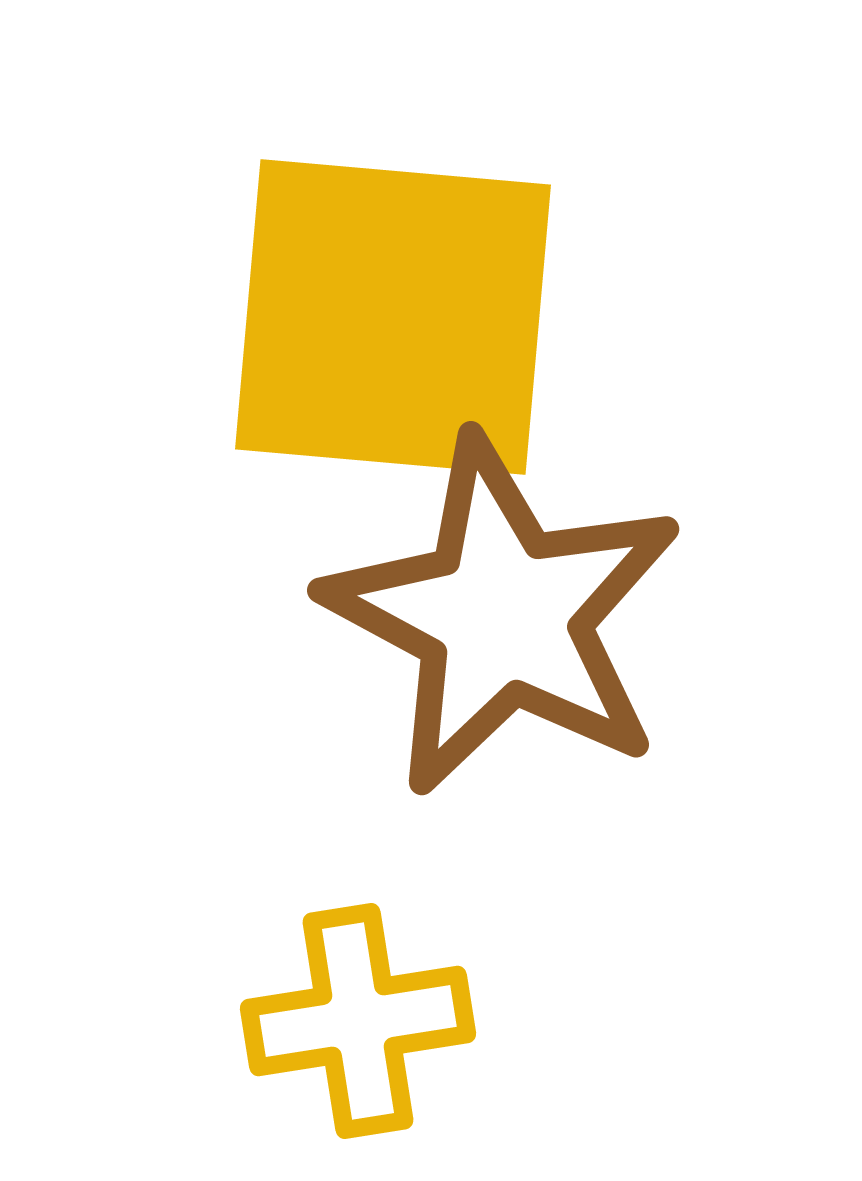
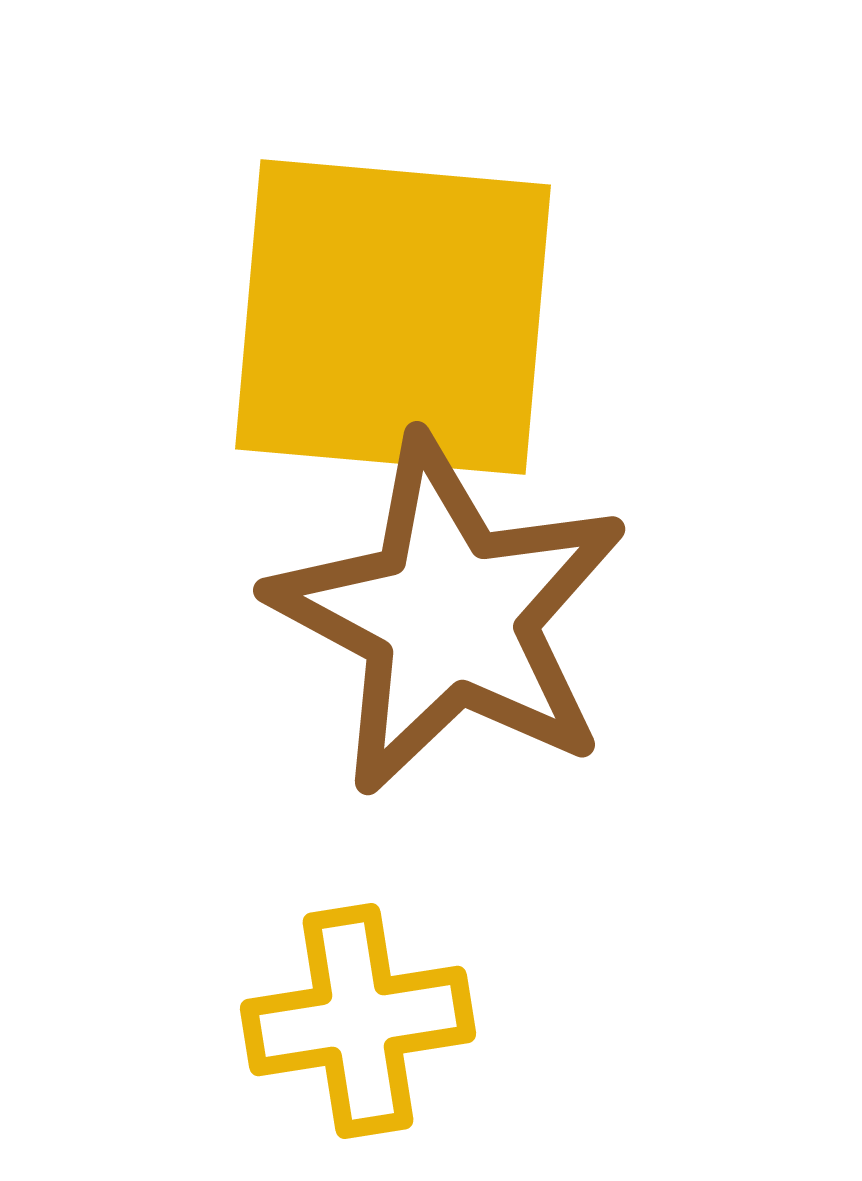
brown star: moved 54 px left
